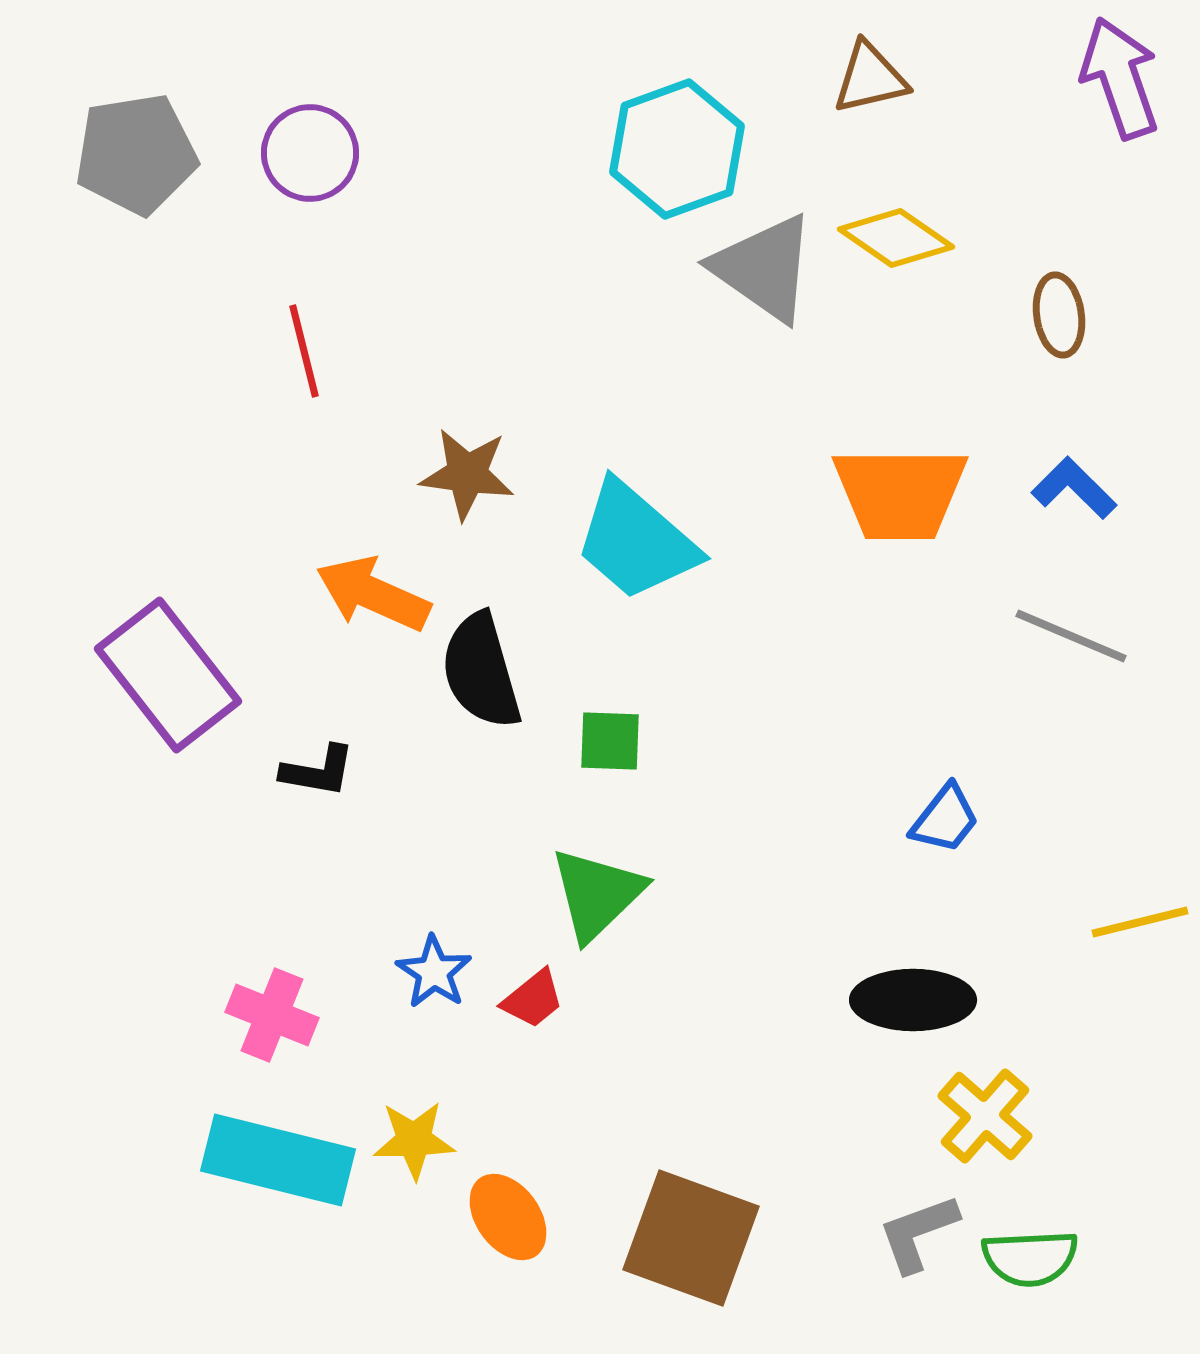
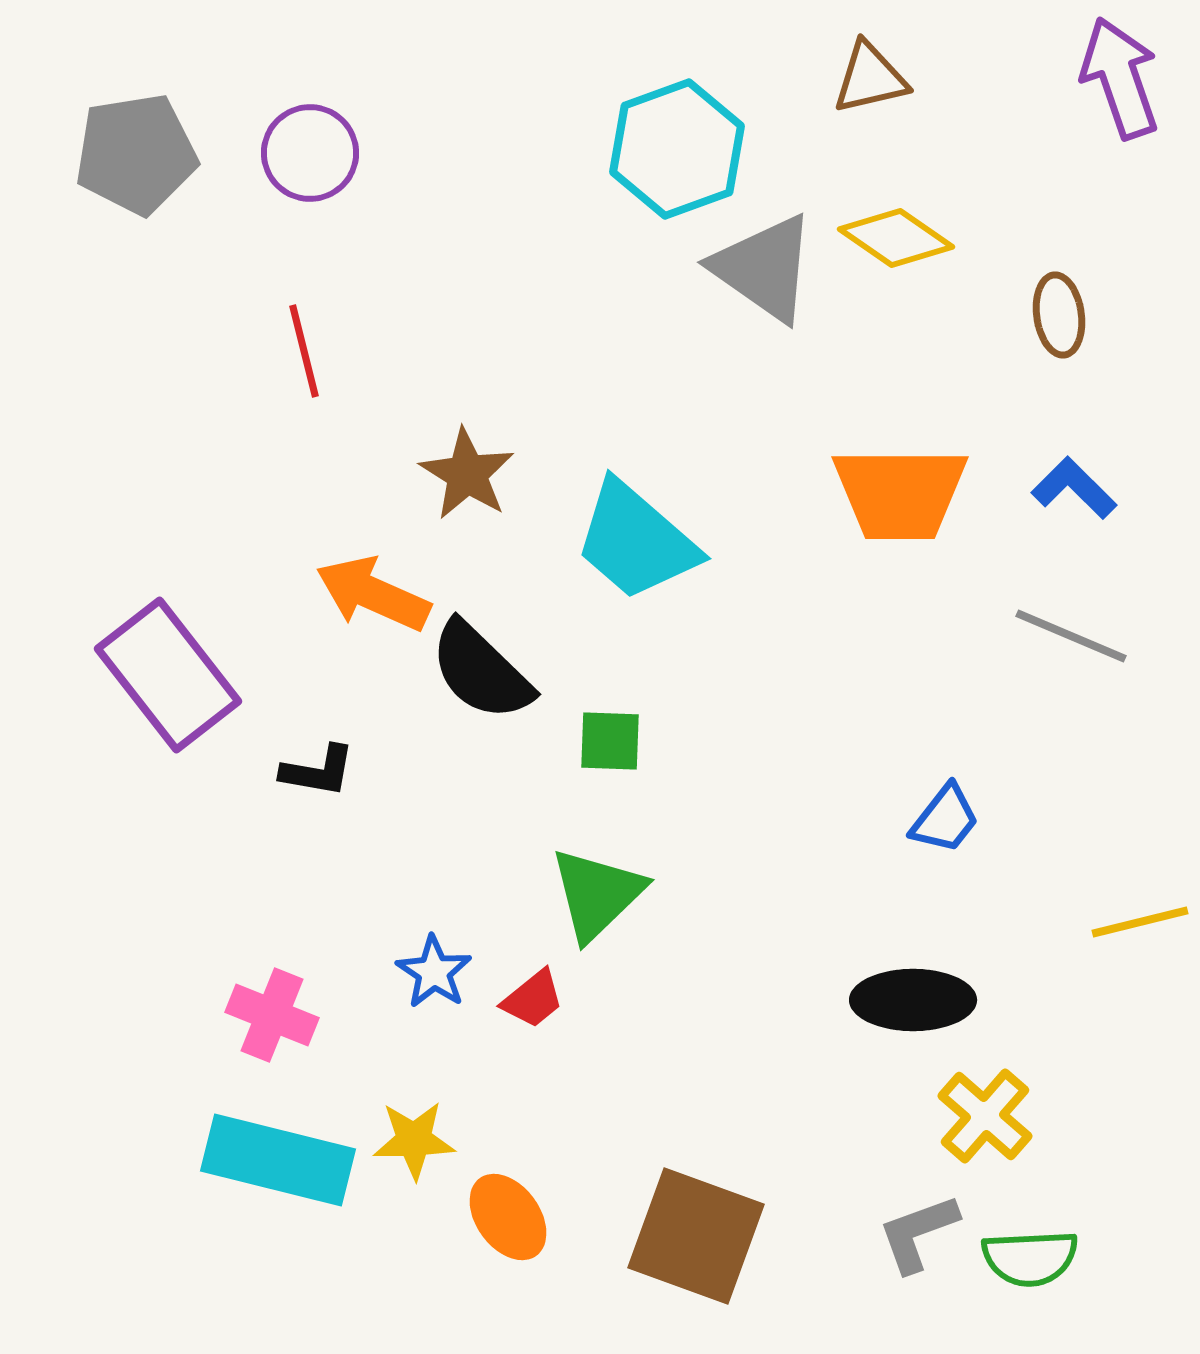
brown star: rotated 24 degrees clockwise
black semicircle: rotated 30 degrees counterclockwise
brown square: moved 5 px right, 2 px up
